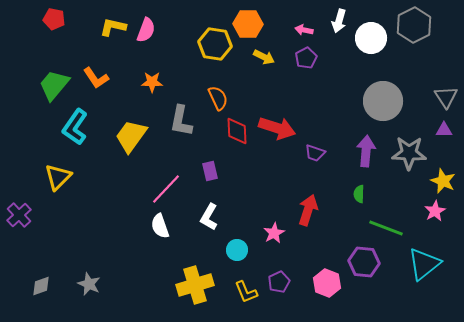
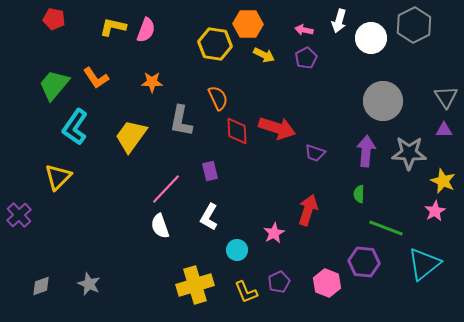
yellow arrow at (264, 57): moved 2 px up
